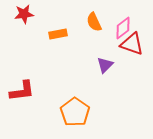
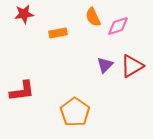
orange semicircle: moved 1 px left, 5 px up
pink diamond: moved 5 px left, 2 px up; rotated 20 degrees clockwise
orange rectangle: moved 1 px up
red triangle: moved 22 px down; rotated 50 degrees counterclockwise
